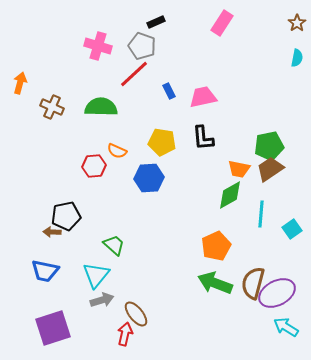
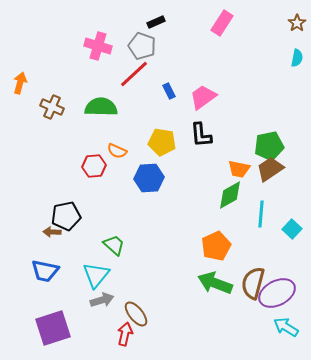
pink trapezoid: rotated 24 degrees counterclockwise
black L-shape: moved 2 px left, 3 px up
cyan square: rotated 12 degrees counterclockwise
